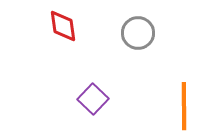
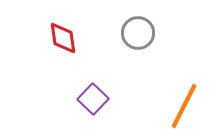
red diamond: moved 12 px down
orange line: rotated 27 degrees clockwise
